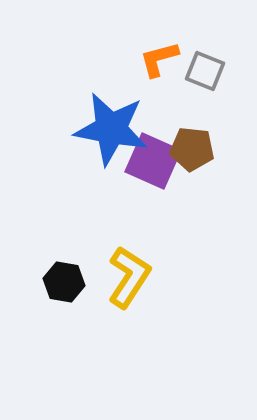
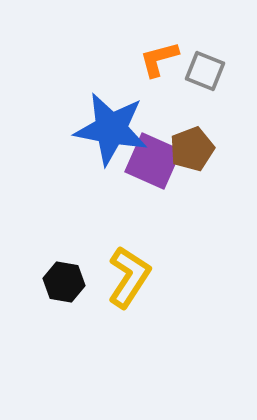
brown pentagon: rotated 27 degrees counterclockwise
